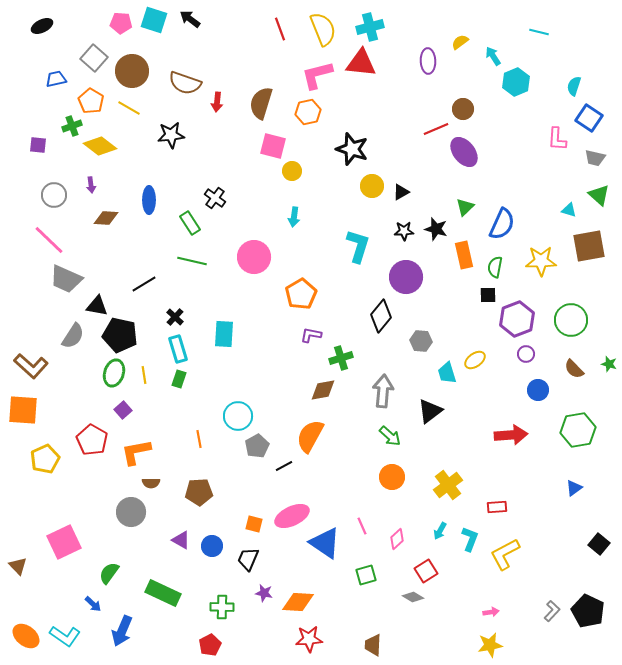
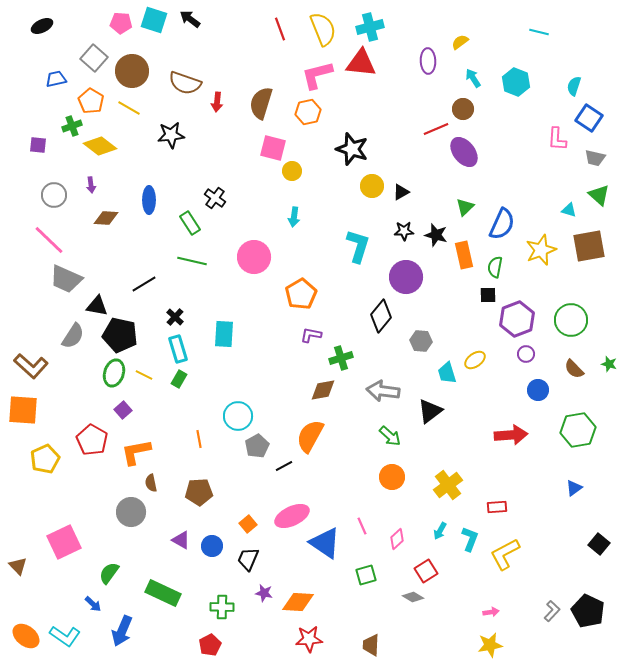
cyan arrow at (493, 56): moved 20 px left, 22 px down
cyan hexagon at (516, 82): rotated 16 degrees counterclockwise
pink square at (273, 146): moved 2 px down
black star at (436, 229): moved 6 px down
yellow star at (541, 261): moved 11 px up; rotated 20 degrees counterclockwise
yellow line at (144, 375): rotated 54 degrees counterclockwise
green rectangle at (179, 379): rotated 12 degrees clockwise
gray arrow at (383, 391): rotated 88 degrees counterclockwise
brown semicircle at (151, 483): rotated 78 degrees clockwise
orange square at (254, 524): moved 6 px left; rotated 36 degrees clockwise
brown trapezoid at (373, 645): moved 2 px left
